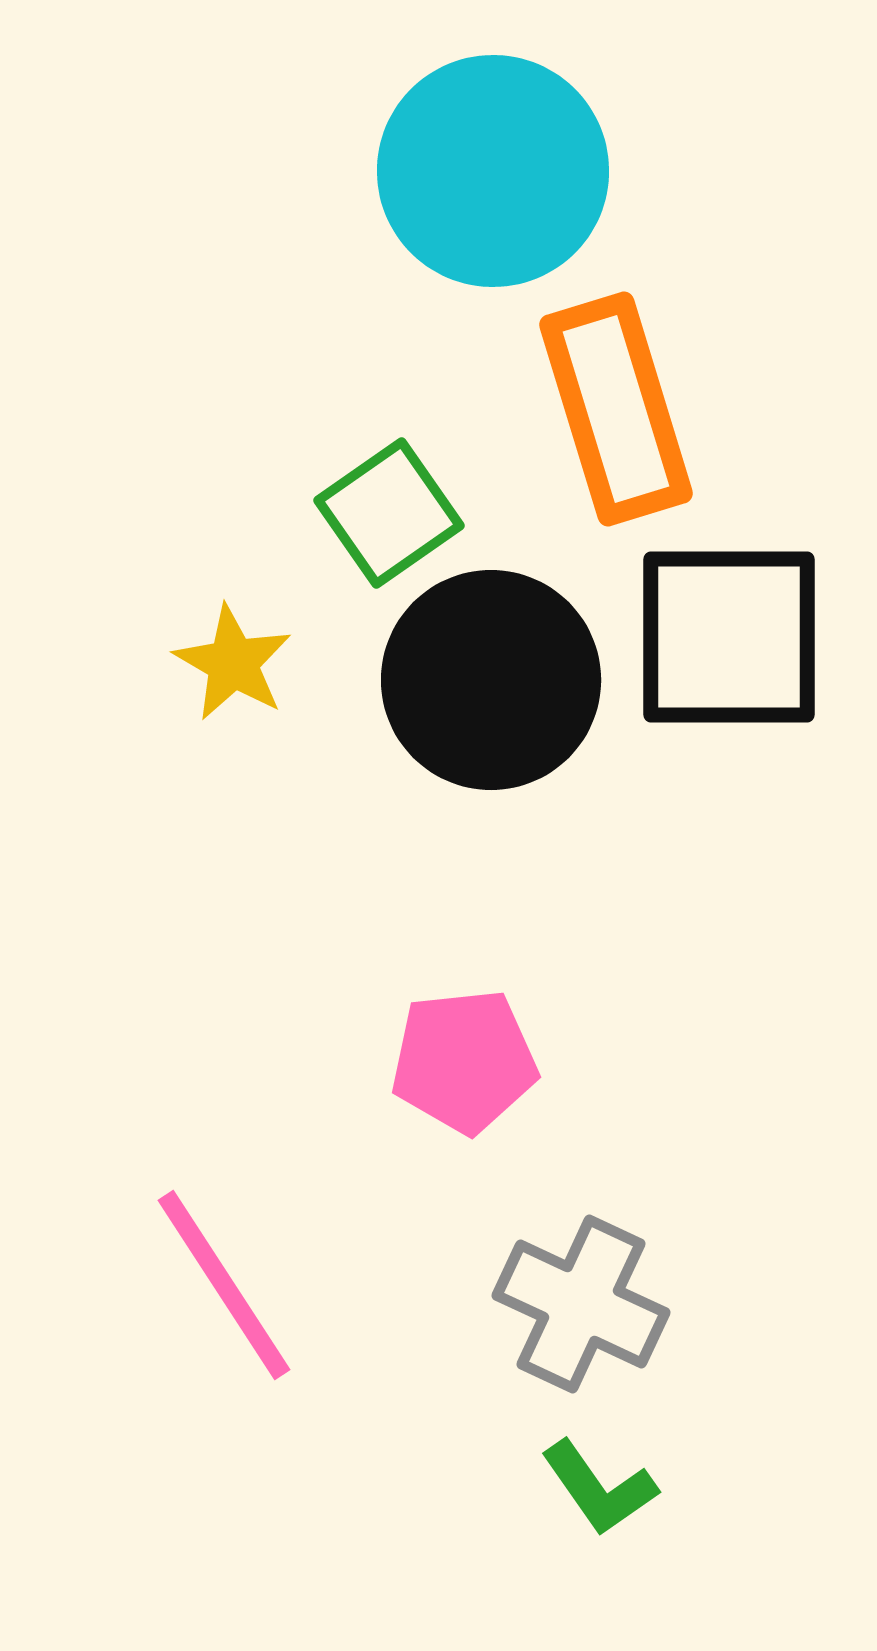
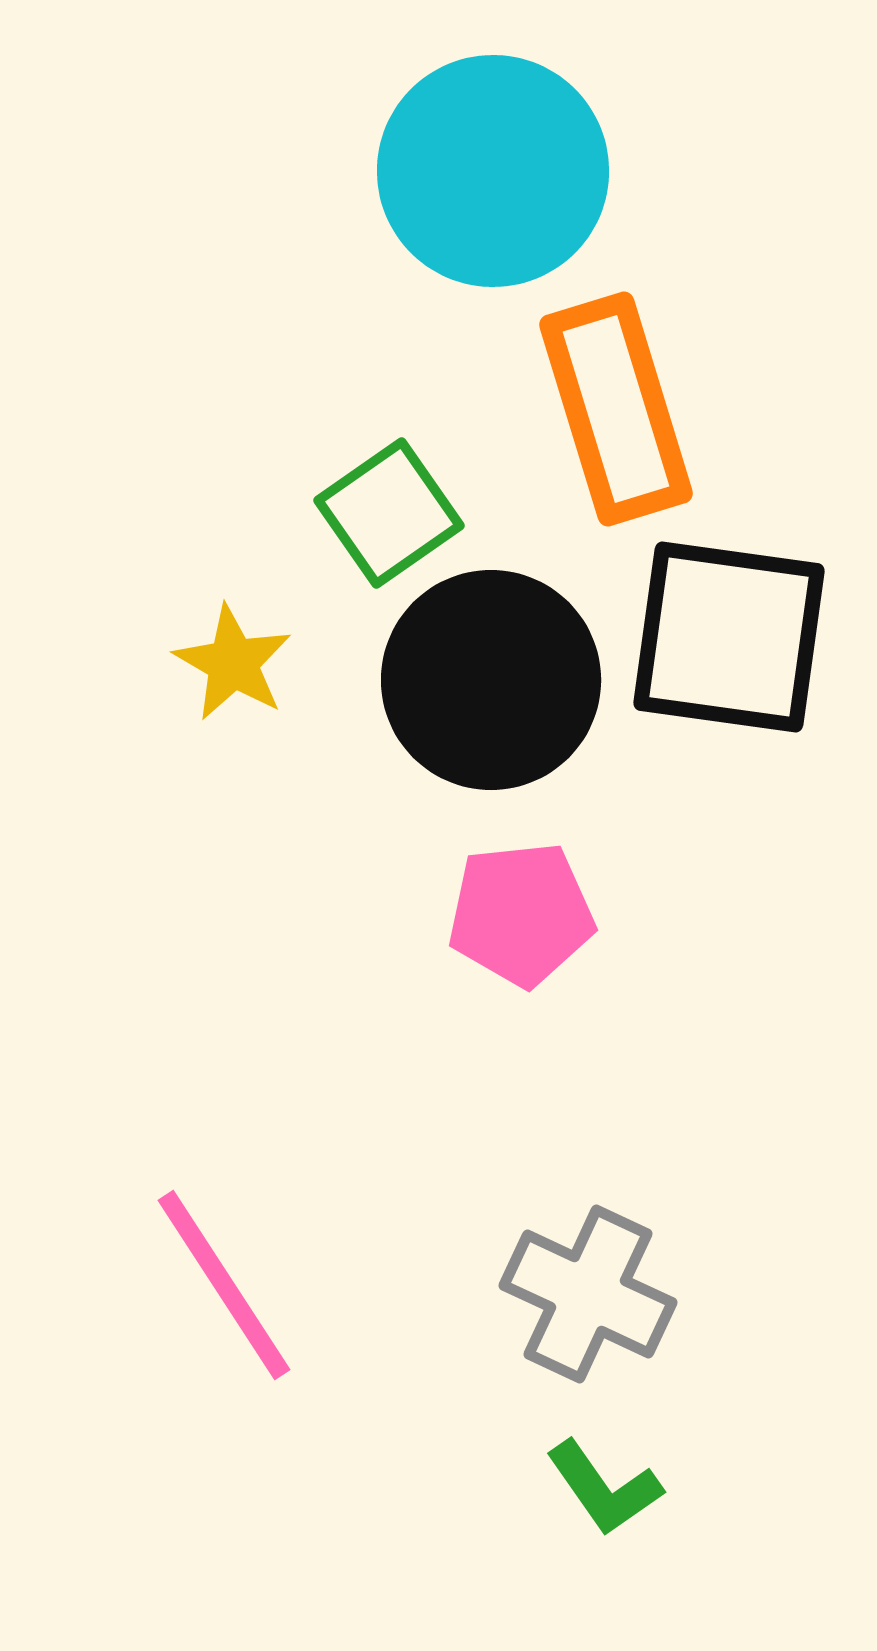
black square: rotated 8 degrees clockwise
pink pentagon: moved 57 px right, 147 px up
gray cross: moved 7 px right, 10 px up
green L-shape: moved 5 px right
